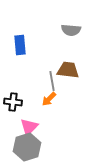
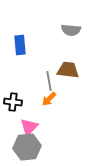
gray line: moved 3 px left
gray hexagon: rotated 12 degrees clockwise
